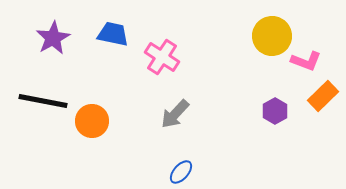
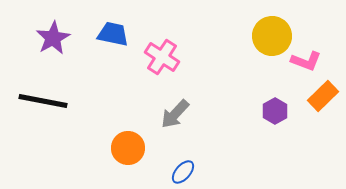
orange circle: moved 36 px right, 27 px down
blue ellipse: moved 2 px right
